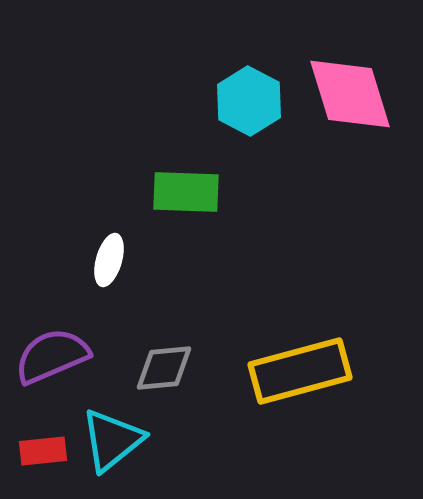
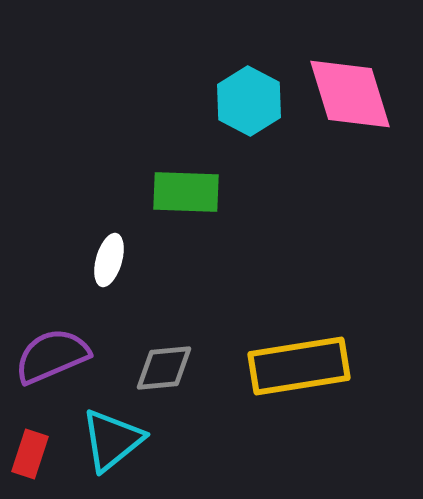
yellow rectangle: moved 1 px left, 5 px up; rotated 6 degrees clockwise
red rectangle: moved 13 px left, 3 px down; rotated 66 degrees counterclockwise
